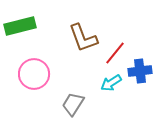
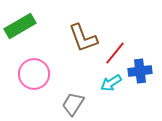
green rectangle: rotated 16 degrees counterclockwise
